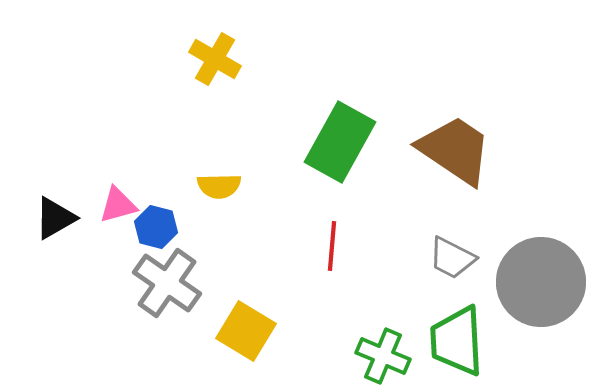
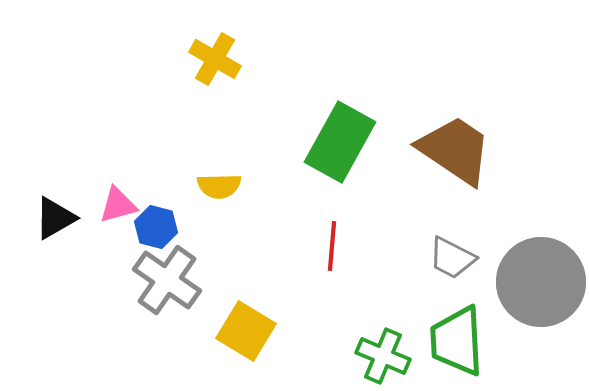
gray cross: moved 3 px up
